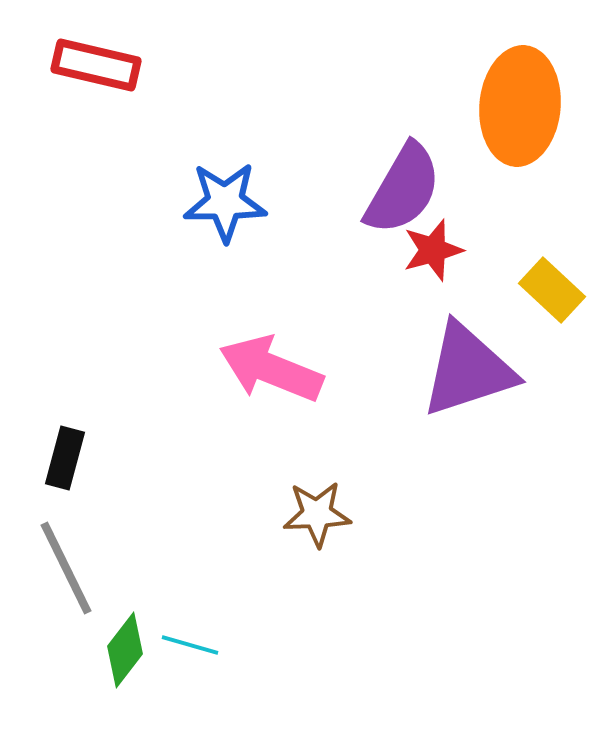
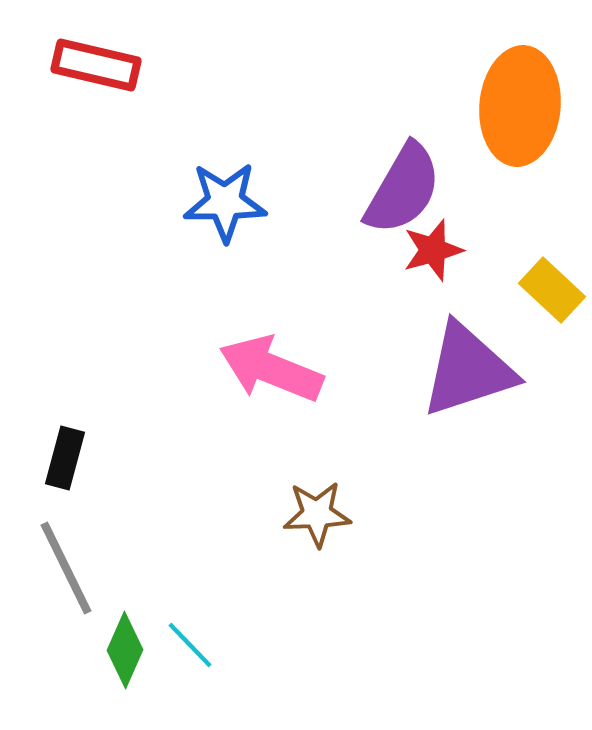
cyan line: rotated 30 degrees clockwise
green diamond: rotated 14 degrees counterclockwise
